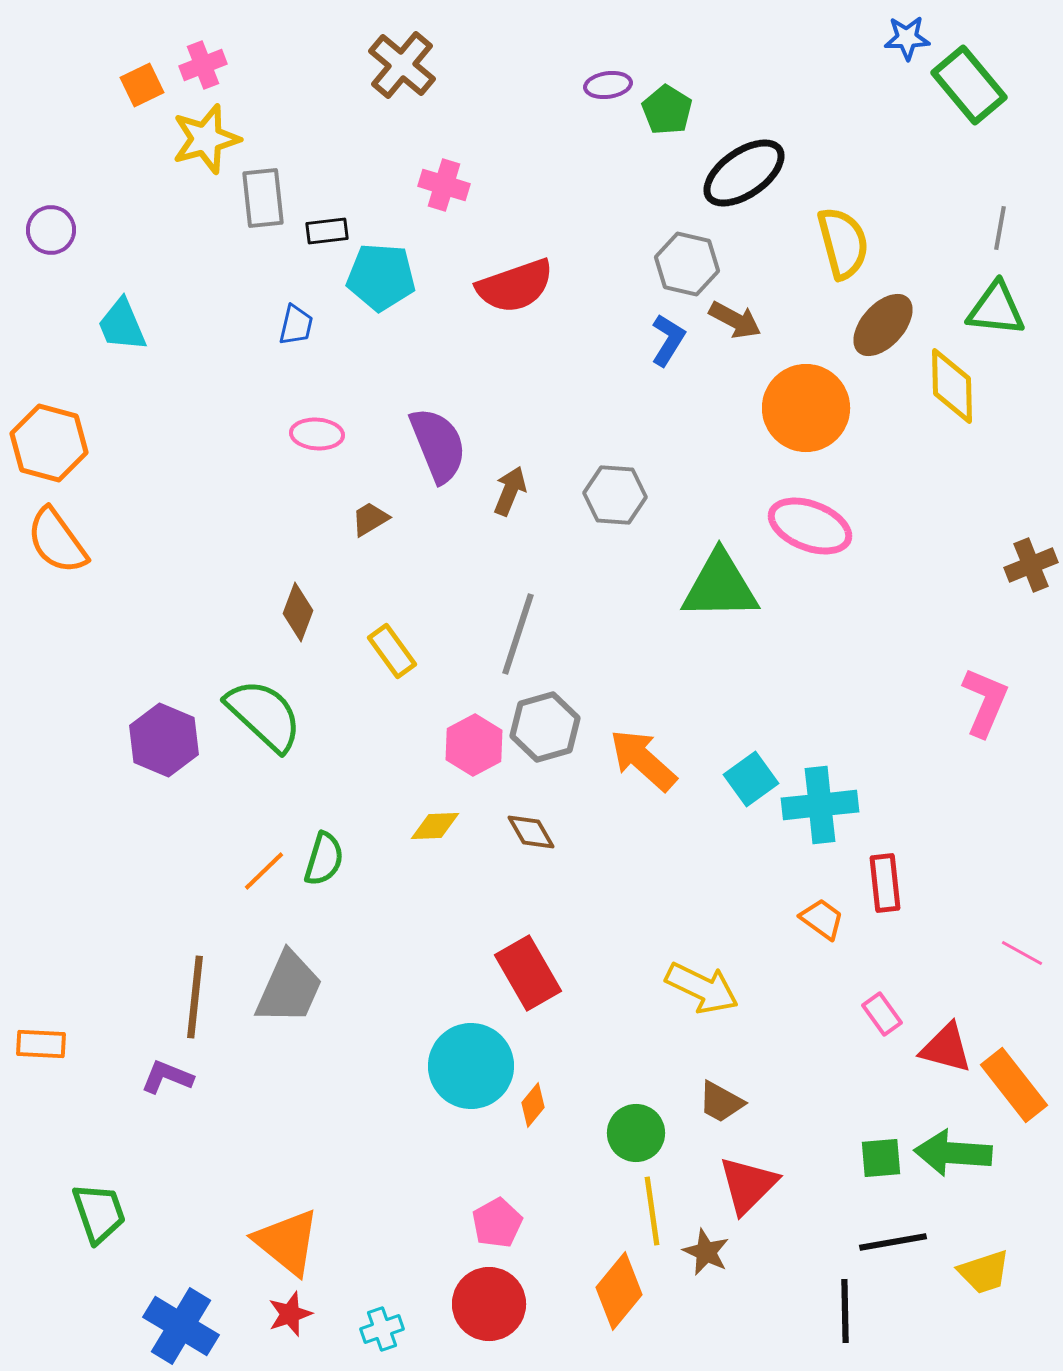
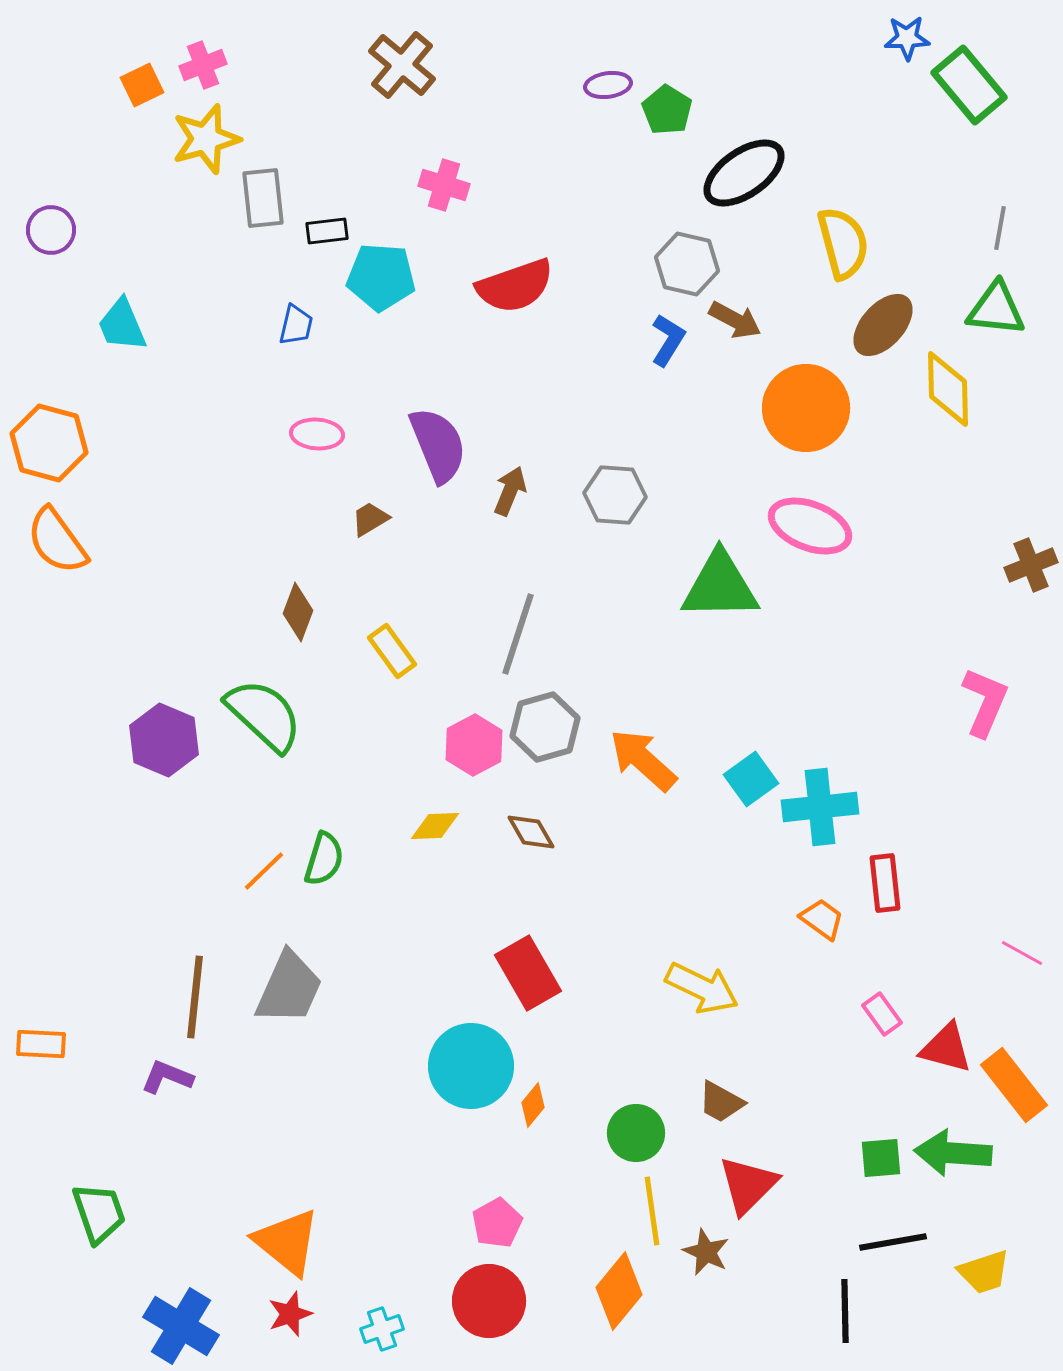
yellow diamond at (952, 386): moved 4 px left, 3 px down
cyan cross at (820, 805): moved 2 px down
red circle at (489, 1304): moved 3 px up
